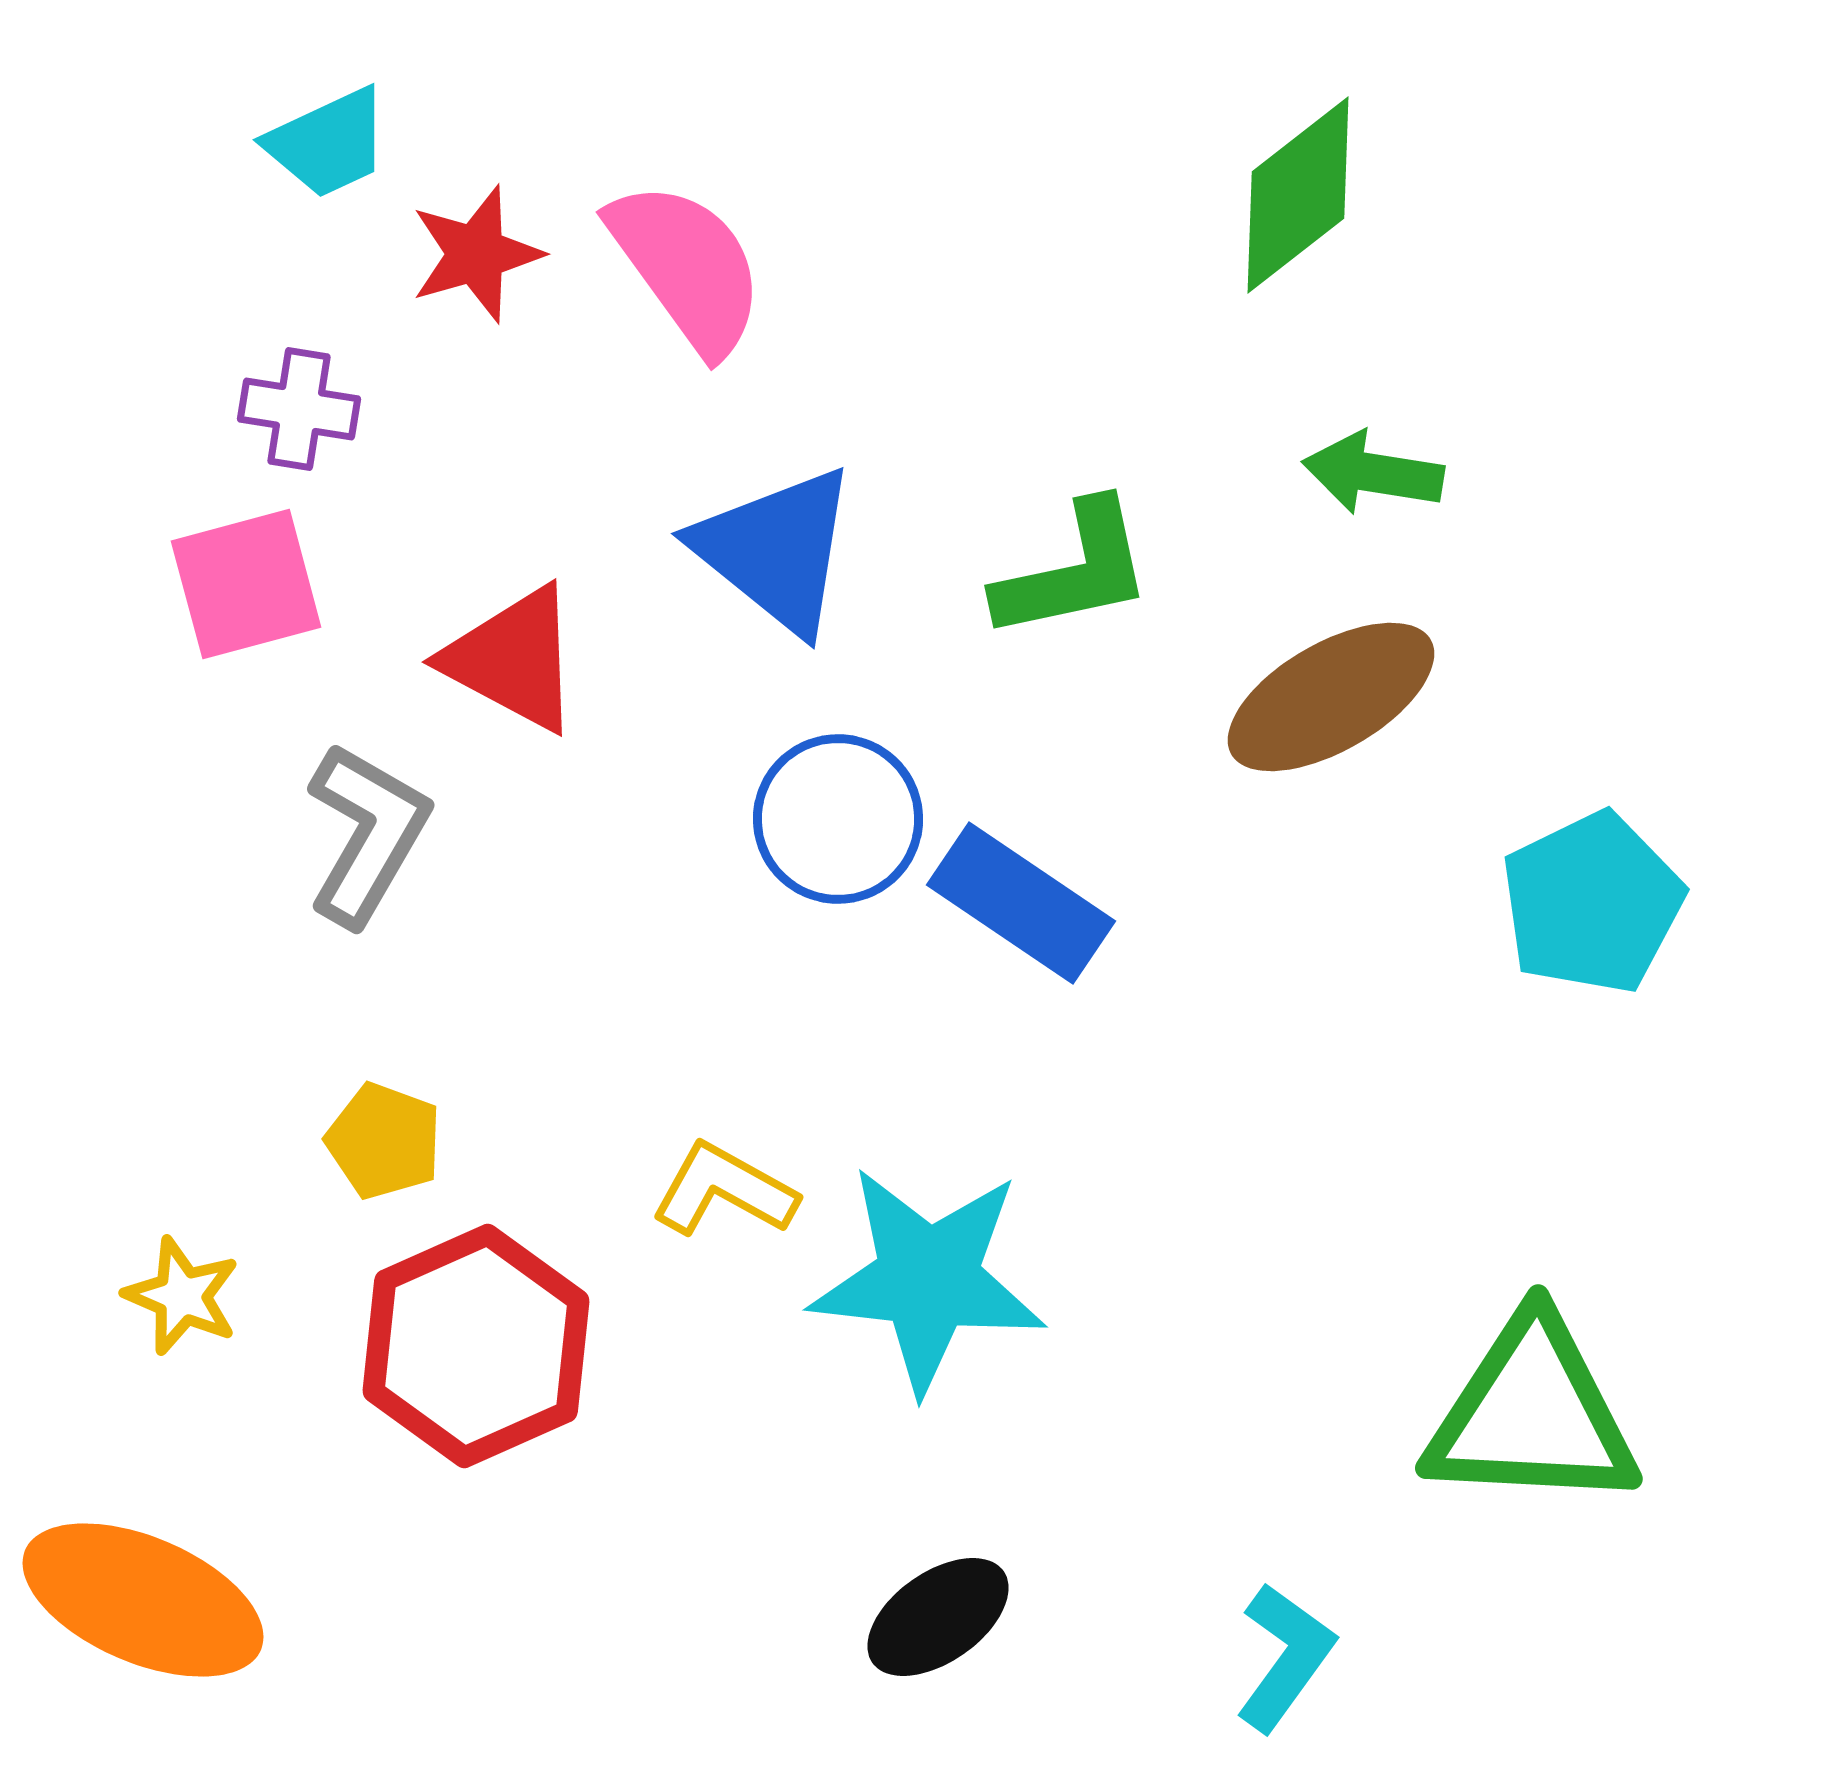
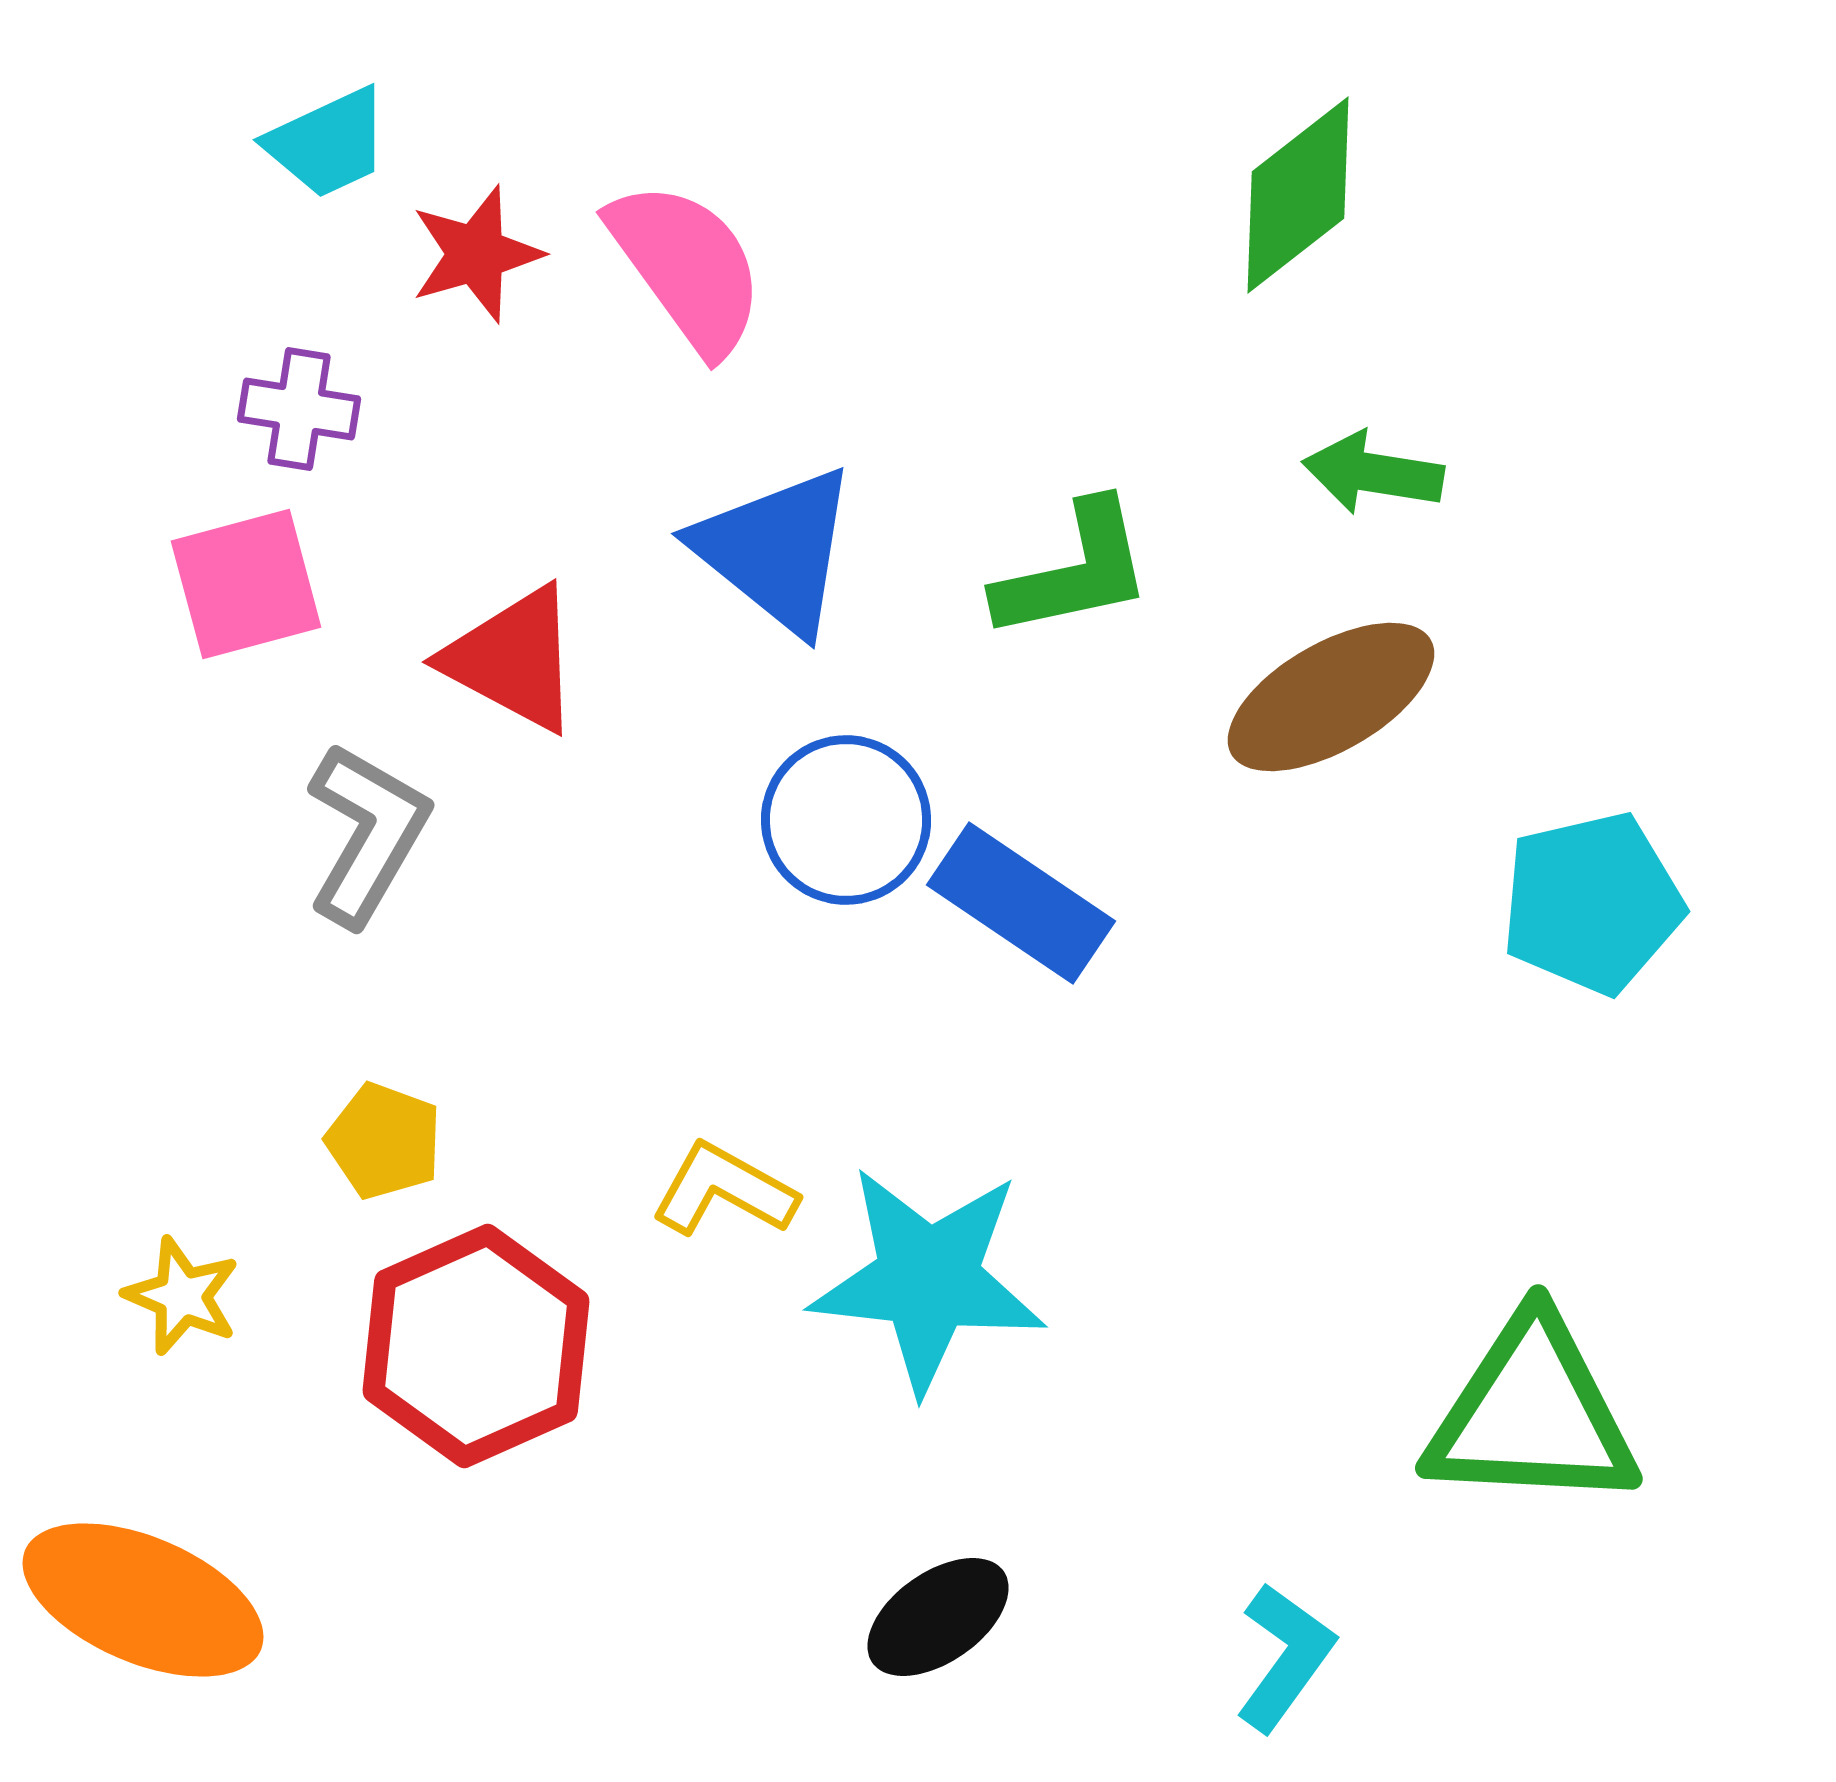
blue circle: moved 8 px right, 1 px down
cyan pentagon: rotated 13 degrees clockwise
